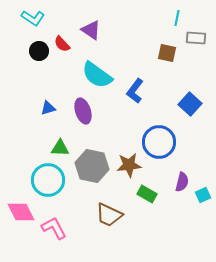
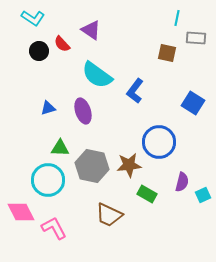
blue square: moved 3 px right, 1 px up; rotated 10 degrees counterclockwise
